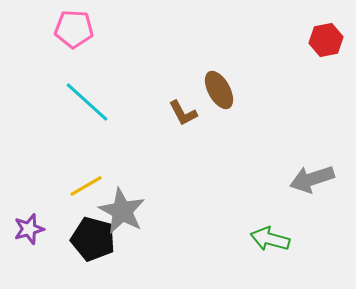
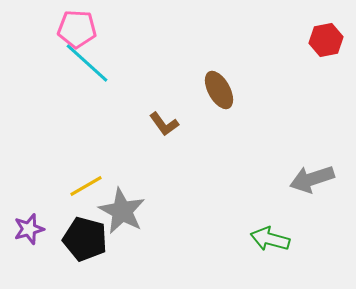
pink pentagon: moved 3 px right
cyan line: moved 39 px up
brown L-shape: moved 19 px left, 11 px down; rotated 8 degrees counterclockwise
black pentagon: moved 8 px left
